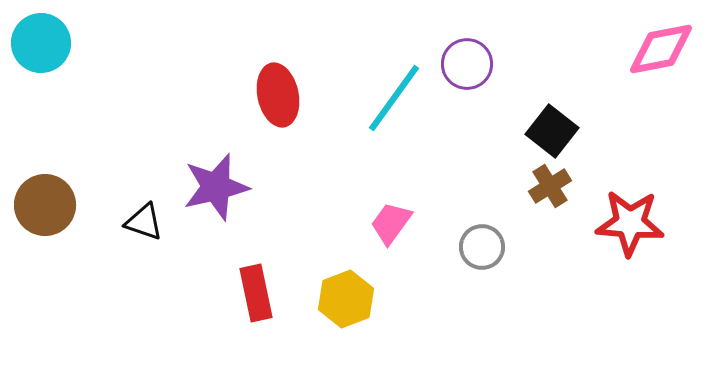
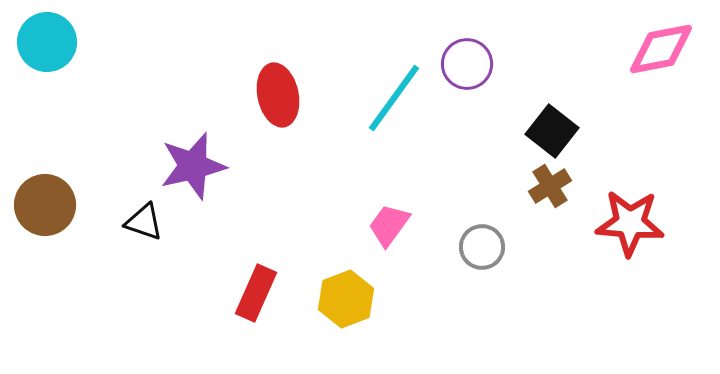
cyan circle: moved 6 px right, 1 px up
purple star: moved 23 px left, 21 px up
pink trapezoid: moved 2 px left, 2 px down
red rectangle: rotated 36 degrees clockwise
